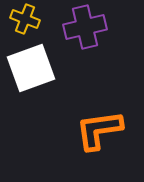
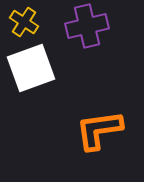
yellow cross: moved 1 px left, 3 px down; rotated 12 degrees clockwise
purple cross: moved 2 px right, 1 px up
